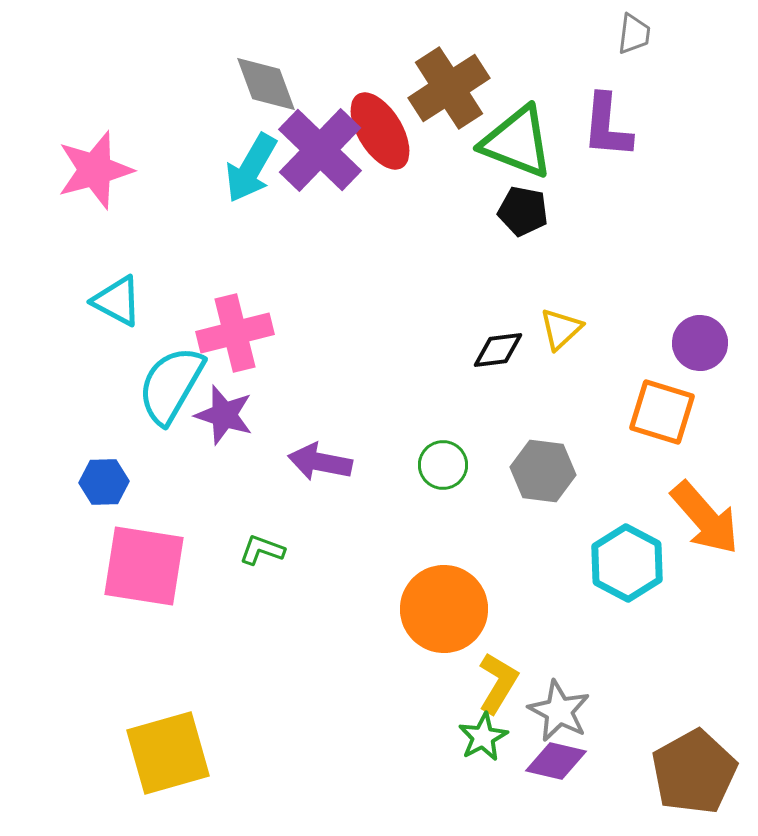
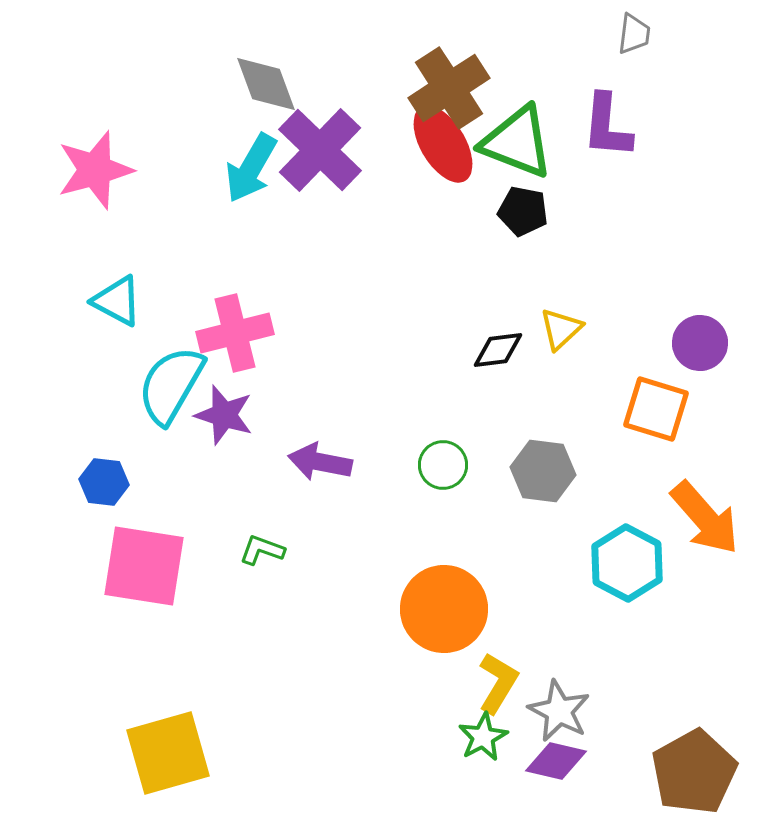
red ellipse: moved 63 px right, 13 px down
orange square: moved 6 px left, 3 px up
blue hexagon: rotated 9 degrees clockwise
